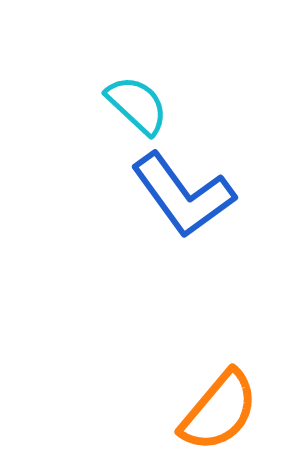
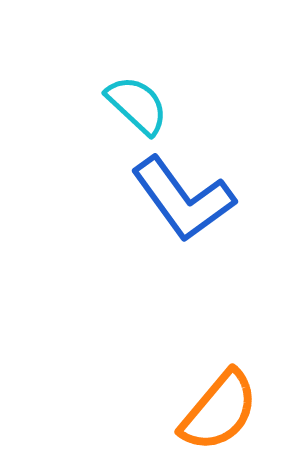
blue L-shape: moved 4 px down
